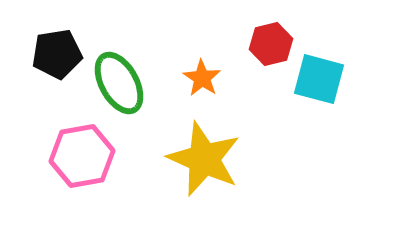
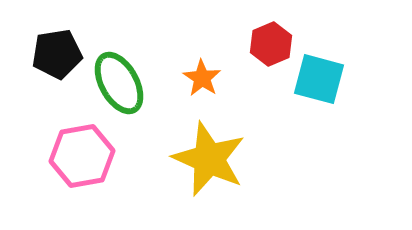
red hexagon: rotated 9 degrees counterclockwise
yellow star: moved 5 px right
